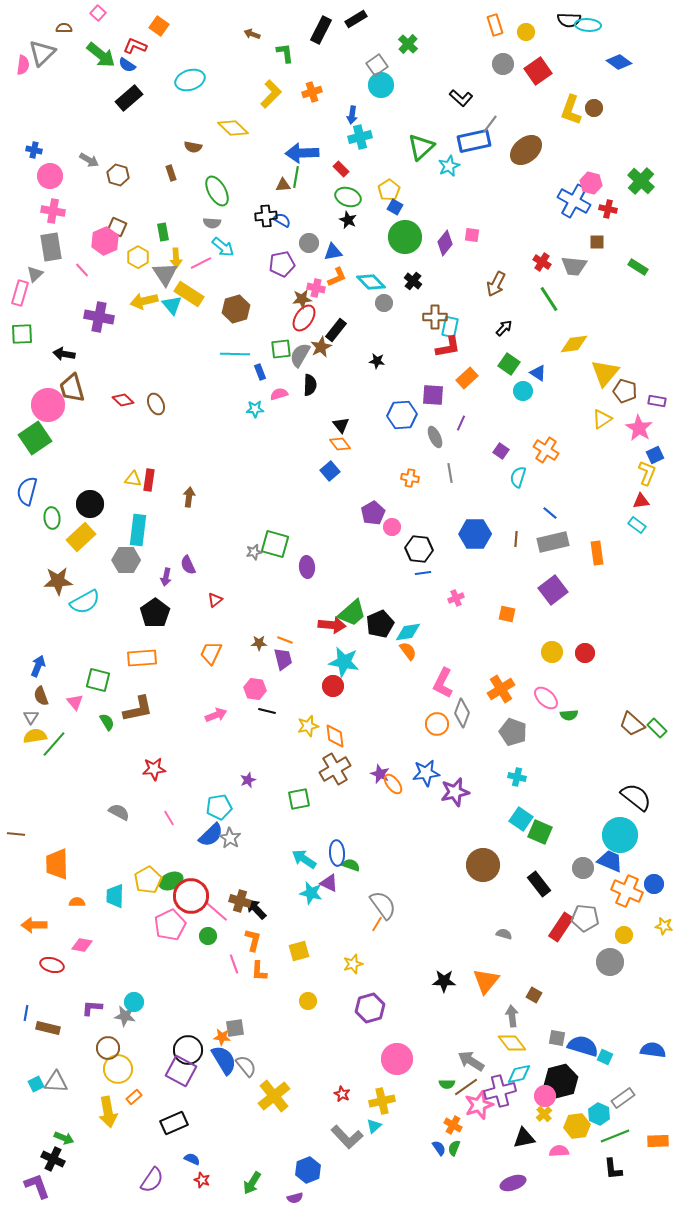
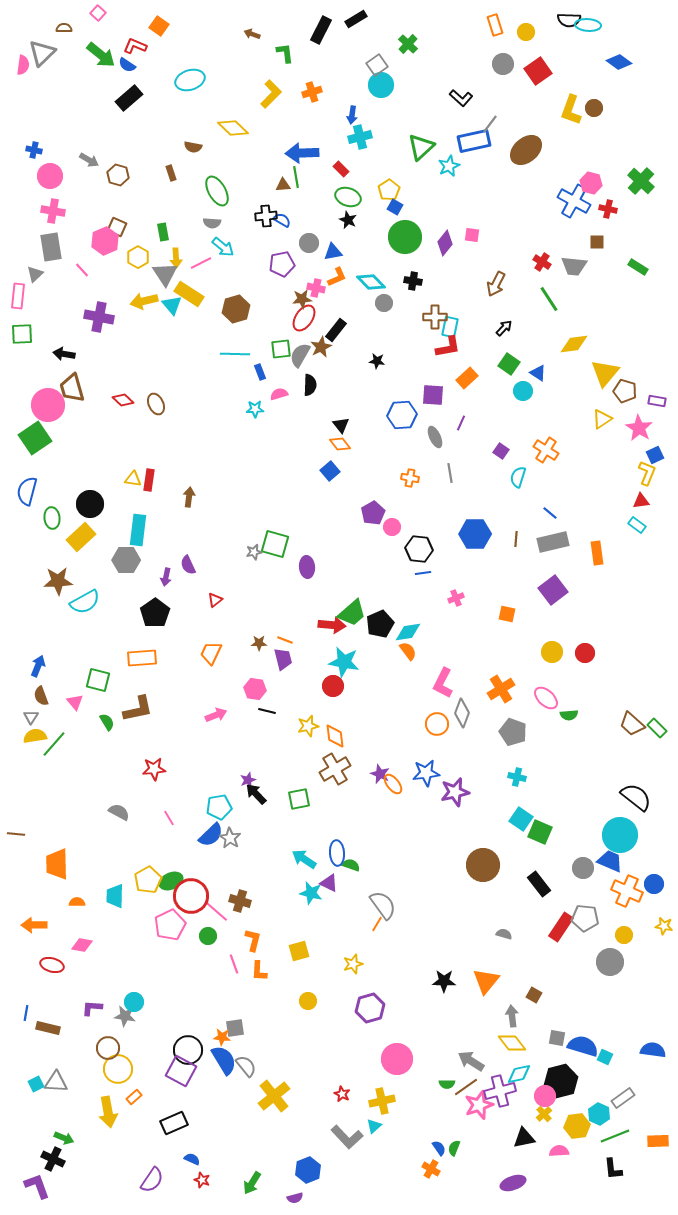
green line at (296, 177): rotated 20 degrees counterclockwise
black cross at (413, 281): rotated 30 degrees counterclockwise
pink rectangle at (20, 293): moved 2 px left, 3 px down; rotated 10 degrees counterclockwise
black arrow at (256, 909): moved 115 px up
orange cross at (453, 1125): moved 22 px left, 44 px down
